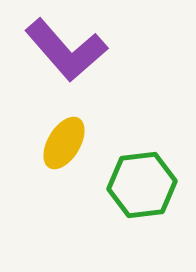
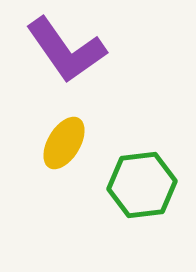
purple L-shape: rotated 6 degrees clockwise
